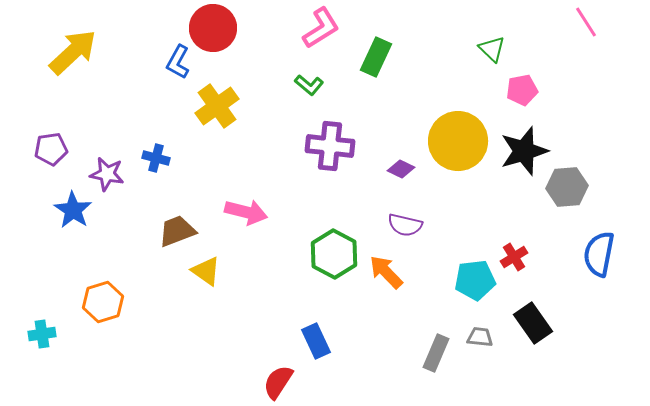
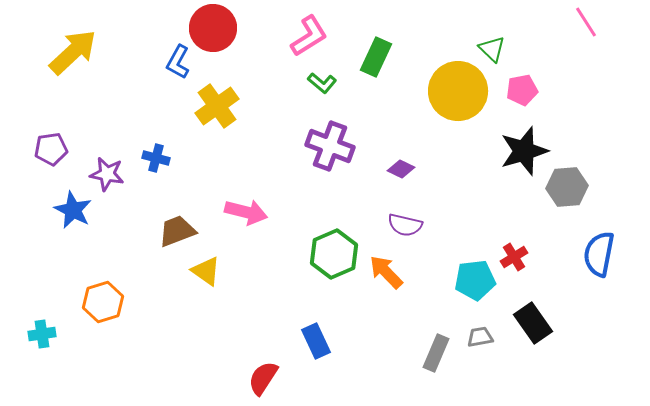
pink L-shape: moved 12 px left, 8 px down
green L-shape: moved 13 px right, 2 px up
yellow circle: moved 50 px up
purple cross: rotated 15 degrees clockwise
blue star: rotated 6 degrees counterclockwise
green hexagon: rotated 9 degrees clockwise
gray trapezoid: rotated 16 degrees counterclockwise
red semicircle: moved 15 px left, 4 px up
